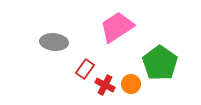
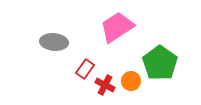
orange circle: moved 3 px up
